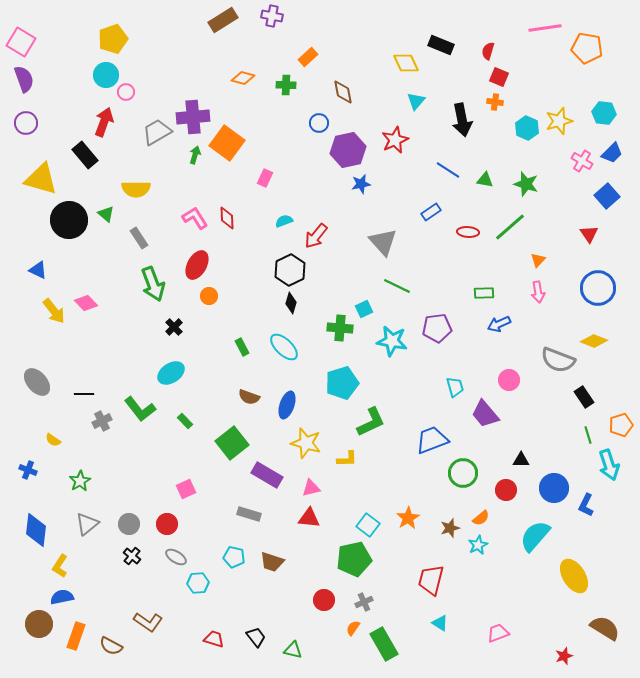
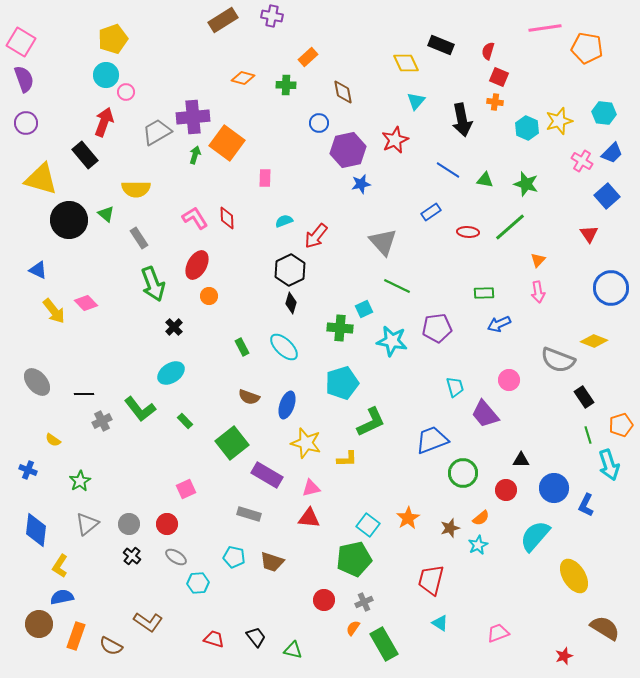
pink rectangle at (265, 178): rotated 24 degrees counterclockwise
blue circle at (598, 288): moved 13 px right
